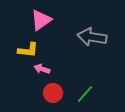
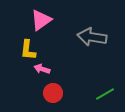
yellow L-shape: rotated 90 degrees clockwise
green line: moved 20 px right; rotated 18 degrees clockwise
